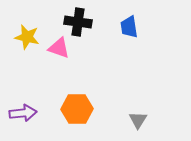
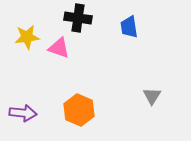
black cross: moved 4 px up
yellow star: rotated 20 degrees counterclockwise
orange hexagon: moved 2 px right, 1 px down; rotated 24 degrees clockwise
purple arrow: rotated 12 degrees clockwise
gray triangle: moved 14 px right, 24 px up
